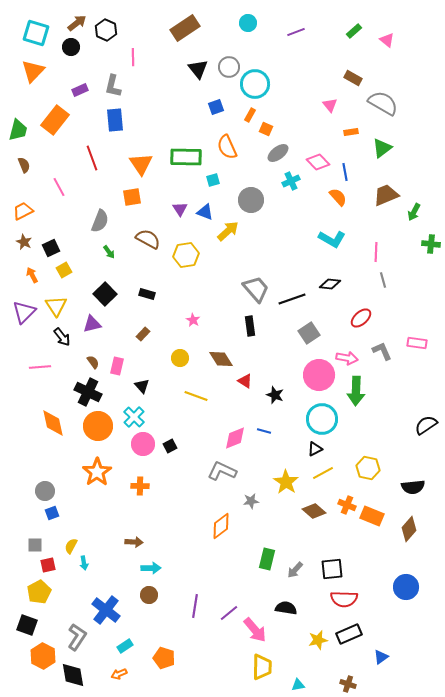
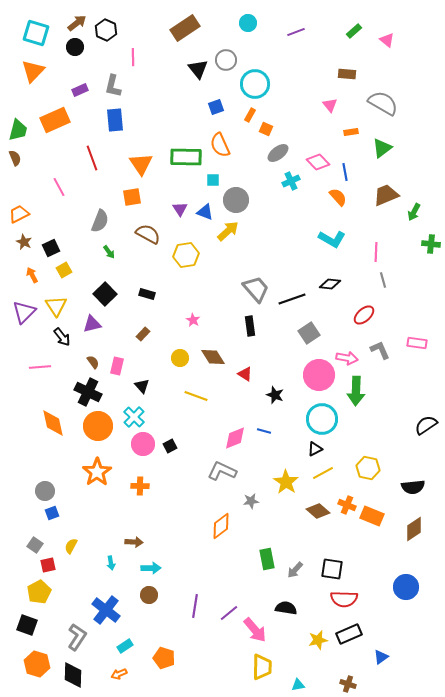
black circle at (71, 47): moved 4 px right
gray circle at (229, 67): moved 3 px left, 7 px up
brown rectangle at (353, 78): moved 6 px left, 4 px up; rotated 24 degrees counterclockwise
orange rectangle at (55, 120): rotated 28 degrees clockwise
orange semicircle at (227, 147): moved 7 px left, 2 px up
brown semicircle at (24, 165): moved 9 px left, 7 px up
cyan square at (213, 180): rotated 16 degrees clockwise
gray circle at (251, 200): moved 15 px left
orange trapezoid at (23, 211): moved 4 px left, 3 px down
brown semicircle at (148, 239): moved 5 px up
red ellipse at (361, 318): moved 3 px right, 3 px up
gray L-shape at (382, 351): moved 2 px left, 1 px up
brown diamond at (221, 359): moved 8 px left, 2 px up
red triangle at (245, 381): moved 7 px up
brown diamond at (314, 511): moved 4 px right
brown diamond at (409, 529): moved 5 px right; rotated 15 degrees clockwise
gray square at (35, 545): rotated 35 degrees clockwise
green rectangle at (267, 559): rotated 25 degrees counterclockwise
cyan arrow at (84, 563): moved 27 px right
black square at (332, 569): rotated 15 degrees clockwise
orange hexagon at (43, 656): moved 6 px left, 8 px down; rotated 10 degrees counterclockwise
black diamond at (73, 675): rotated 12 degrees clockwise
